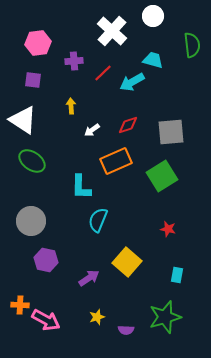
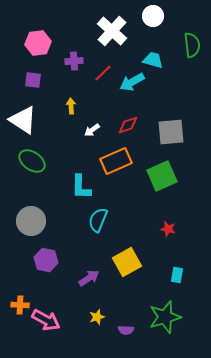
green square: rotated 8 degrees clockwise
yellow square: rotated 20 degrees clockwise
